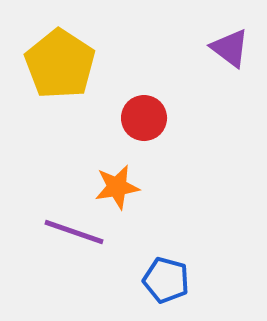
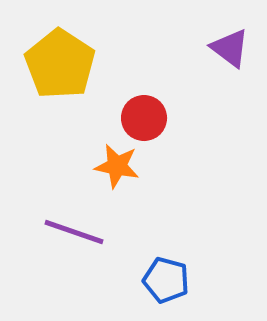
orange star: moved 21 px up; rotated 21 degrees clockwise
